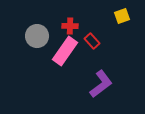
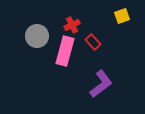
red cross: moved 2 px right, 1 px up; rotated 28 degrees counterclockwise
red rectangle: moved 1 px right, 1 px down
pink rectangle: rotated 20 degrees counterclockwise
